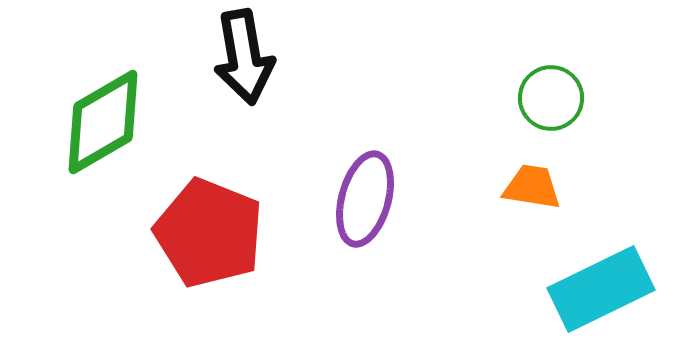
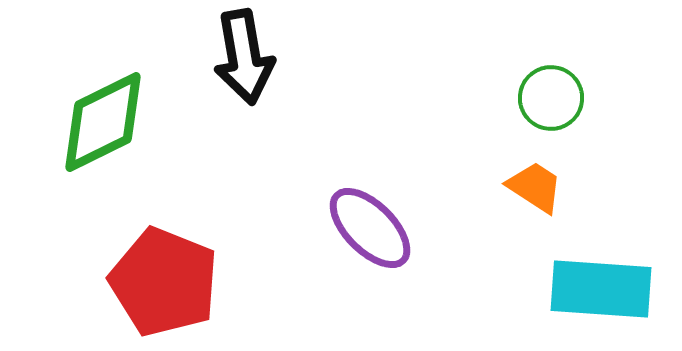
green diamond: rotated 4 degrees clockwise
orange trapezoid: moved 3 px right; rotated 24 degrees clockwise
purple ellipse: moved 5 px right, 29 px down; rotated 60 degrees counterclockwise
red pentagon: moved 45 px left, 49 px down
cyan rectangle: rotated 30 degrees clockwise
